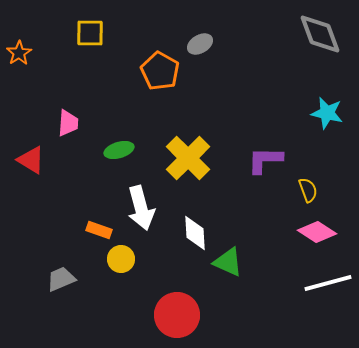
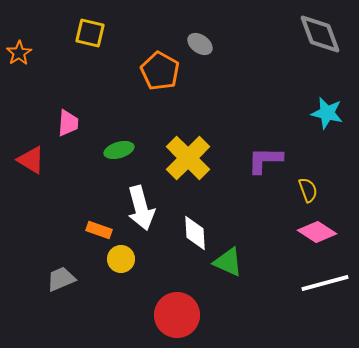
yellow square: rotated 12 degrees clockwise
gray ellipse: rotated 65 degrees clockwise
white line: moved 3 px left
